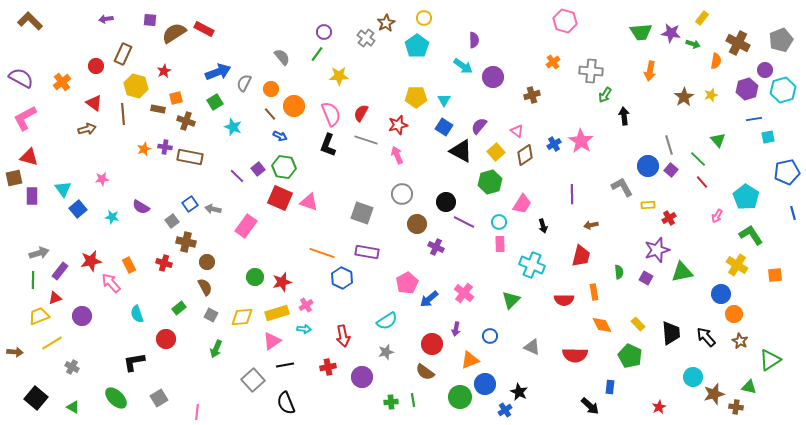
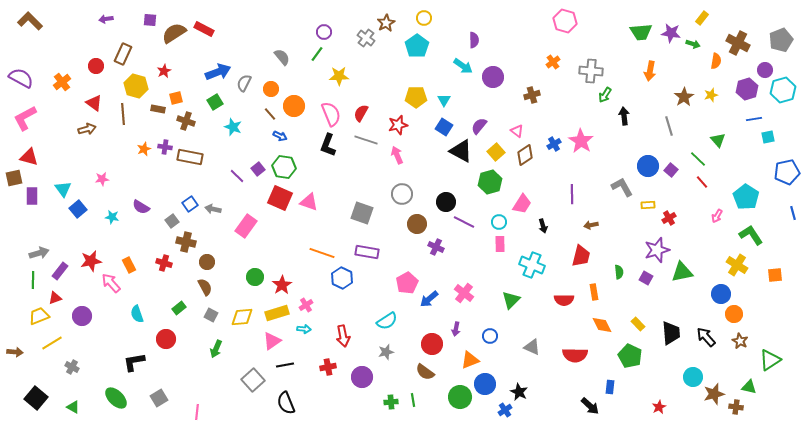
gray line at (669, 145): moved 19 px up
red star at (282, 282): moved 3 px down; rotated 18 degrees counterclockwise
